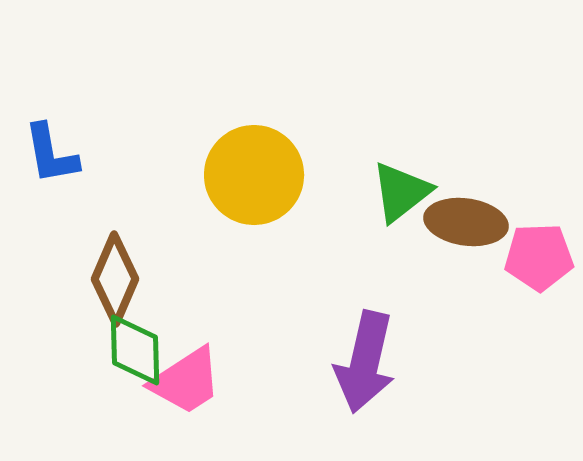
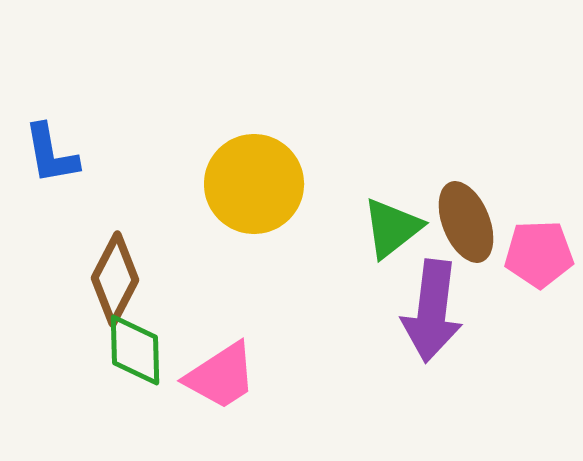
yellow circle: moved 9 px down
green triangle: moved 9 px left, 36 px down
brown ellipse: rotated 60 degrees clockwise
pink pentagon: moved 3 px up
brown diamond: rotated 4 degrees clockwise
purple arrow: moved 67 px right, 51 px up; rotated 6 degrees counterclockwise
pink trapezoid: moved 35 px right, 5 px up
